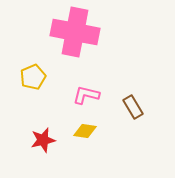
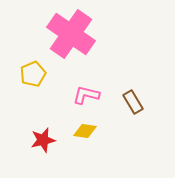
pink cross: moved 4 px left, 2 px down; rotated 24 degrees clockwise
yellow pentagon: moved 3 px up
brown rectangle: moved 5 px up
